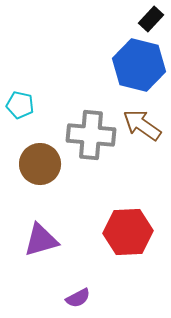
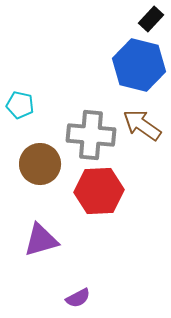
red hexagon: moved 29 px left, 41 px up
